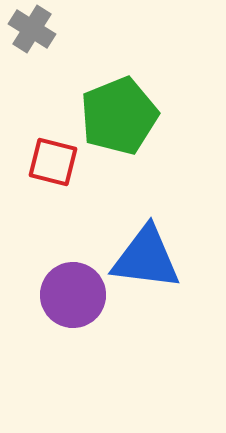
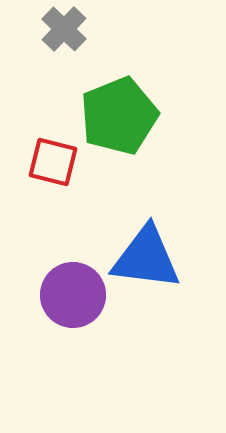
gray cross: moved 32 px right; rotated 12 degrees clockwise
